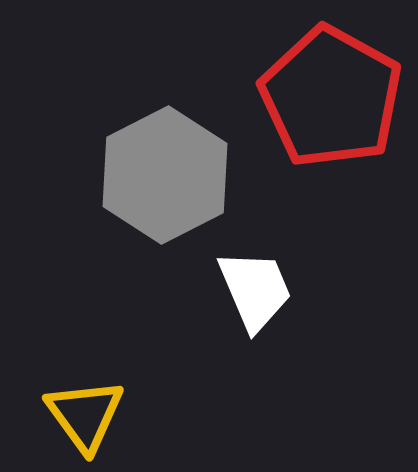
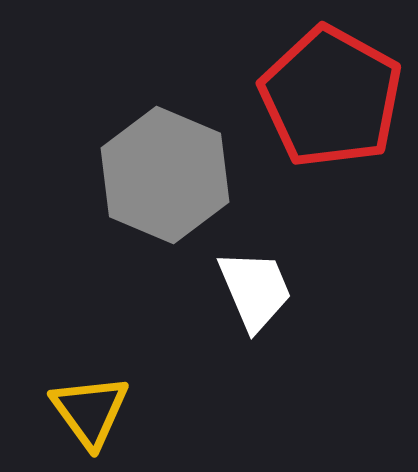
gray hexagon: rotated 10 degrees counterclockwise
yellow triangle: moved 5 px right, 4 px up
